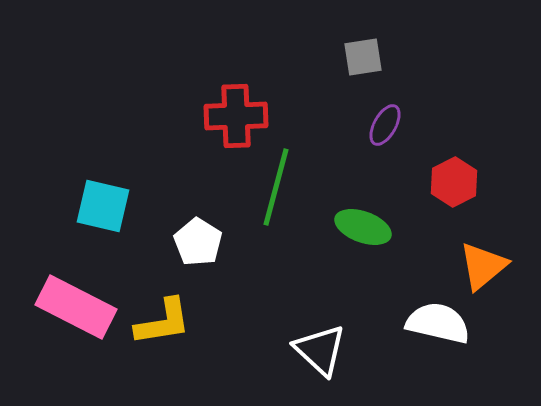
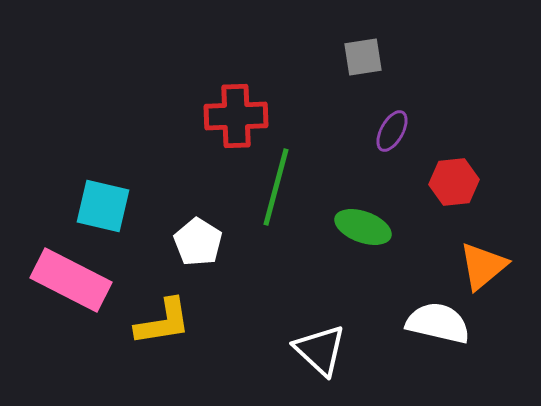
purple ellipse: moved 7 px right, 6 px down
red hexagon: rotated 21 degrees clockwise
pink rectangle: moved 5 px left, 27 px up
